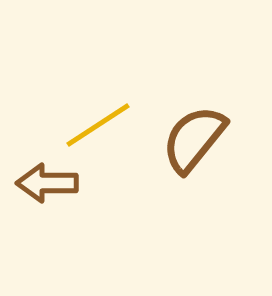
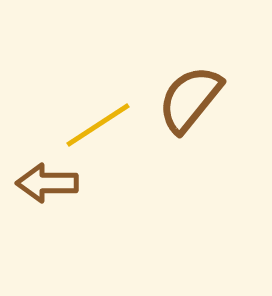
brown semicircle: moved 4 px left, 40 px up
